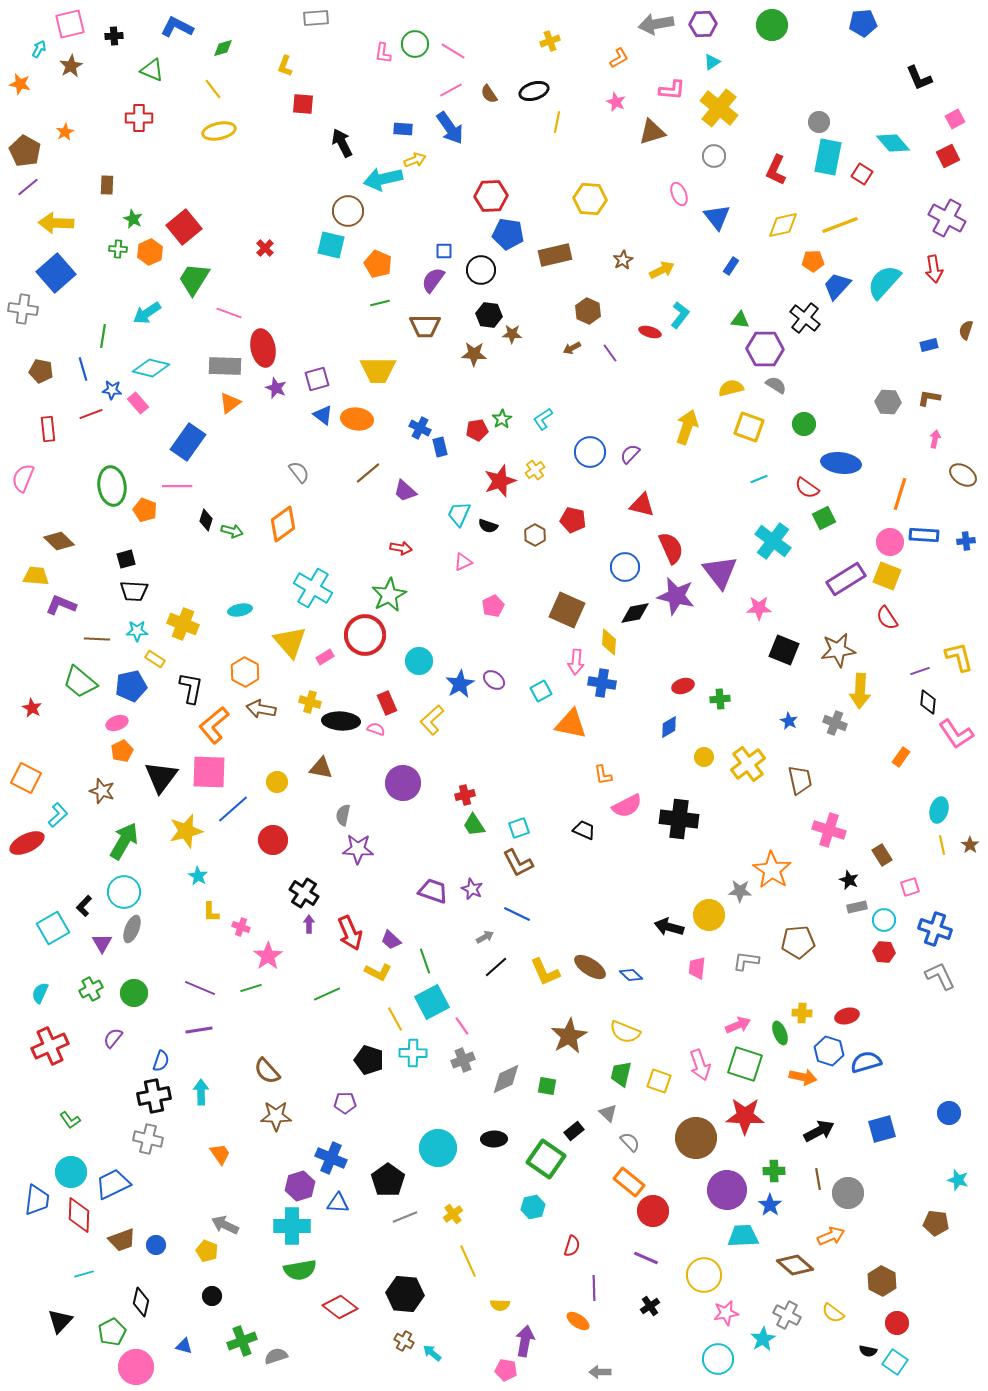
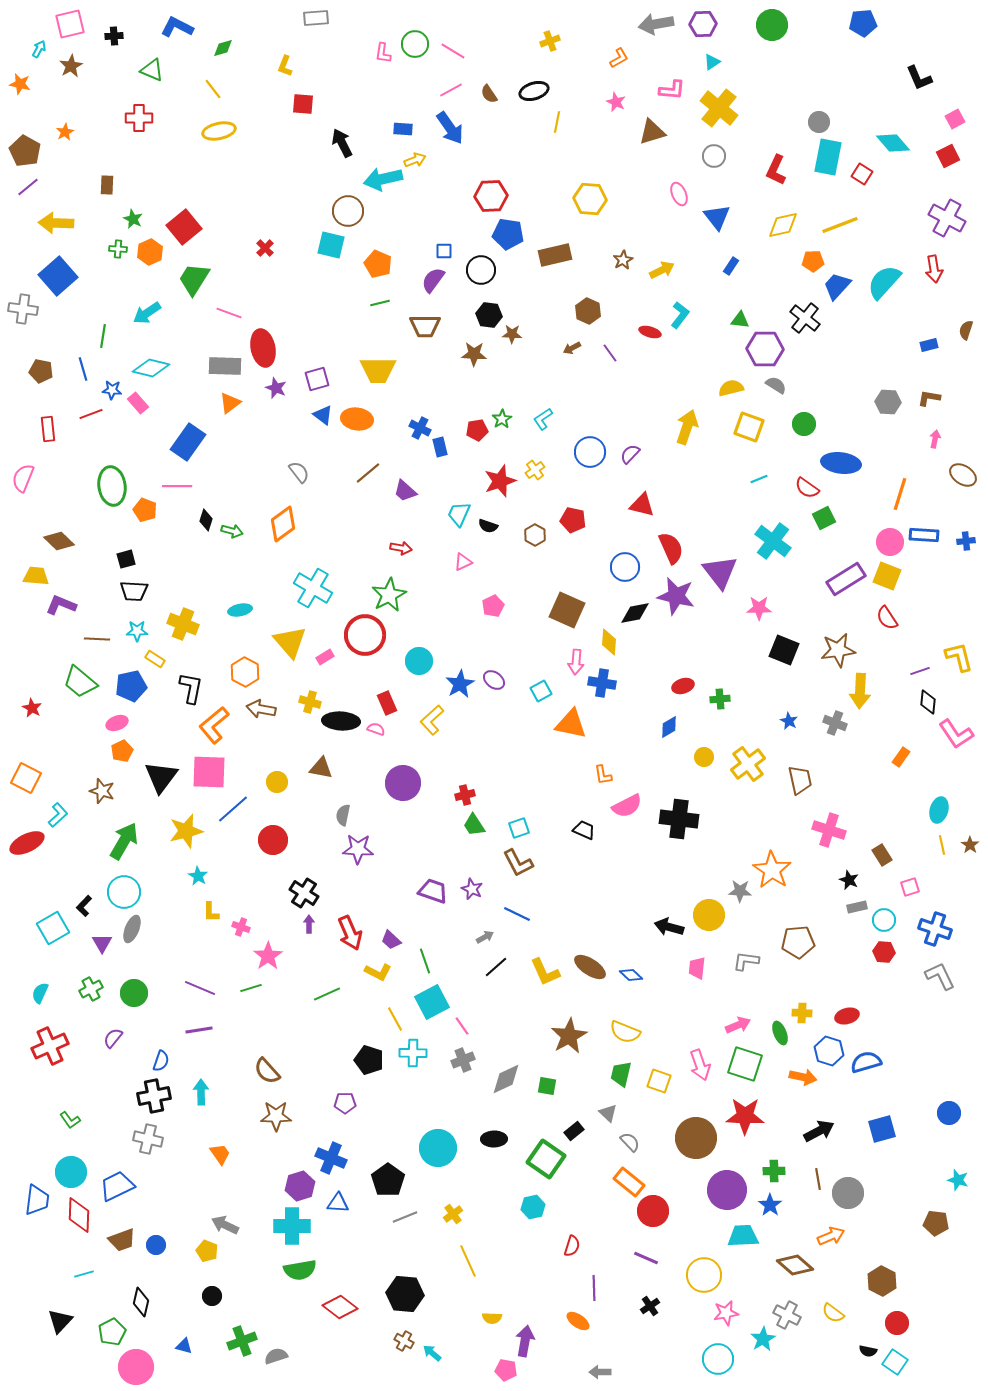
blue square at (56, 273): moved 2 px right, 3 px down
blue trapezoid at (113, 1184): moved 4 px right, 2 px down
yellow semicircle at (500, 1305): moved 8 px left, 13 px down
